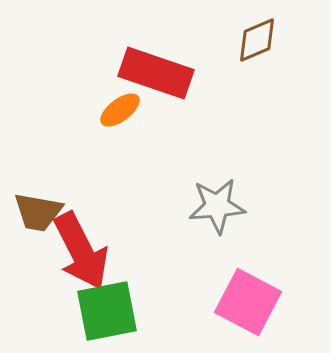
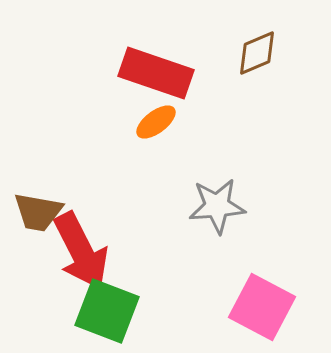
brown diamond: moved 13 px down
orange ellipse: moved 36 px right, 12 px down
pink square: moved 14 px right, 5 px down
green square: rotated 32 degrees clockwise
